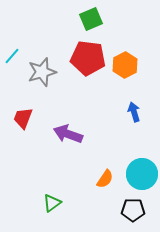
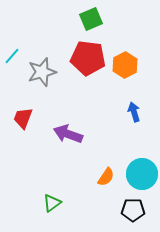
orange semicircle: moved 1 px right, 2 px up
